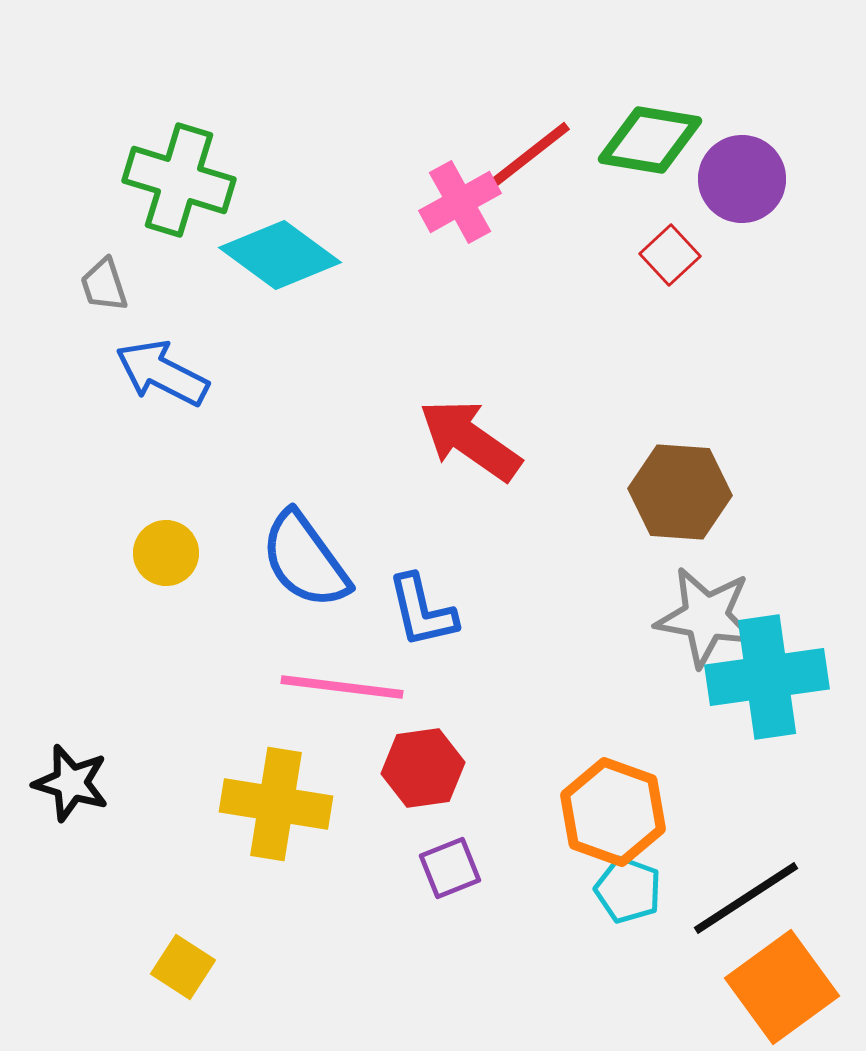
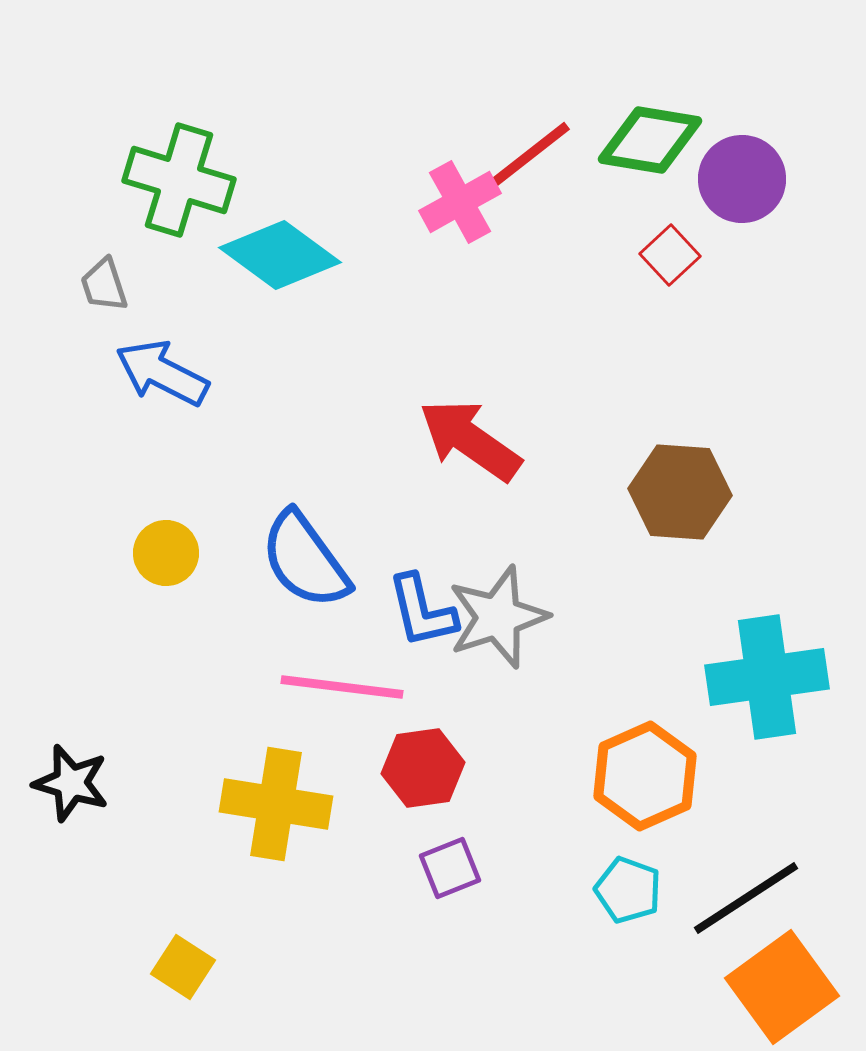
gray star: moved 208 px left; rotated 28 degrees counterclockwise
orange hexagon: moved 32 px right, 36 px up; rotated 16 degrees clockwise
